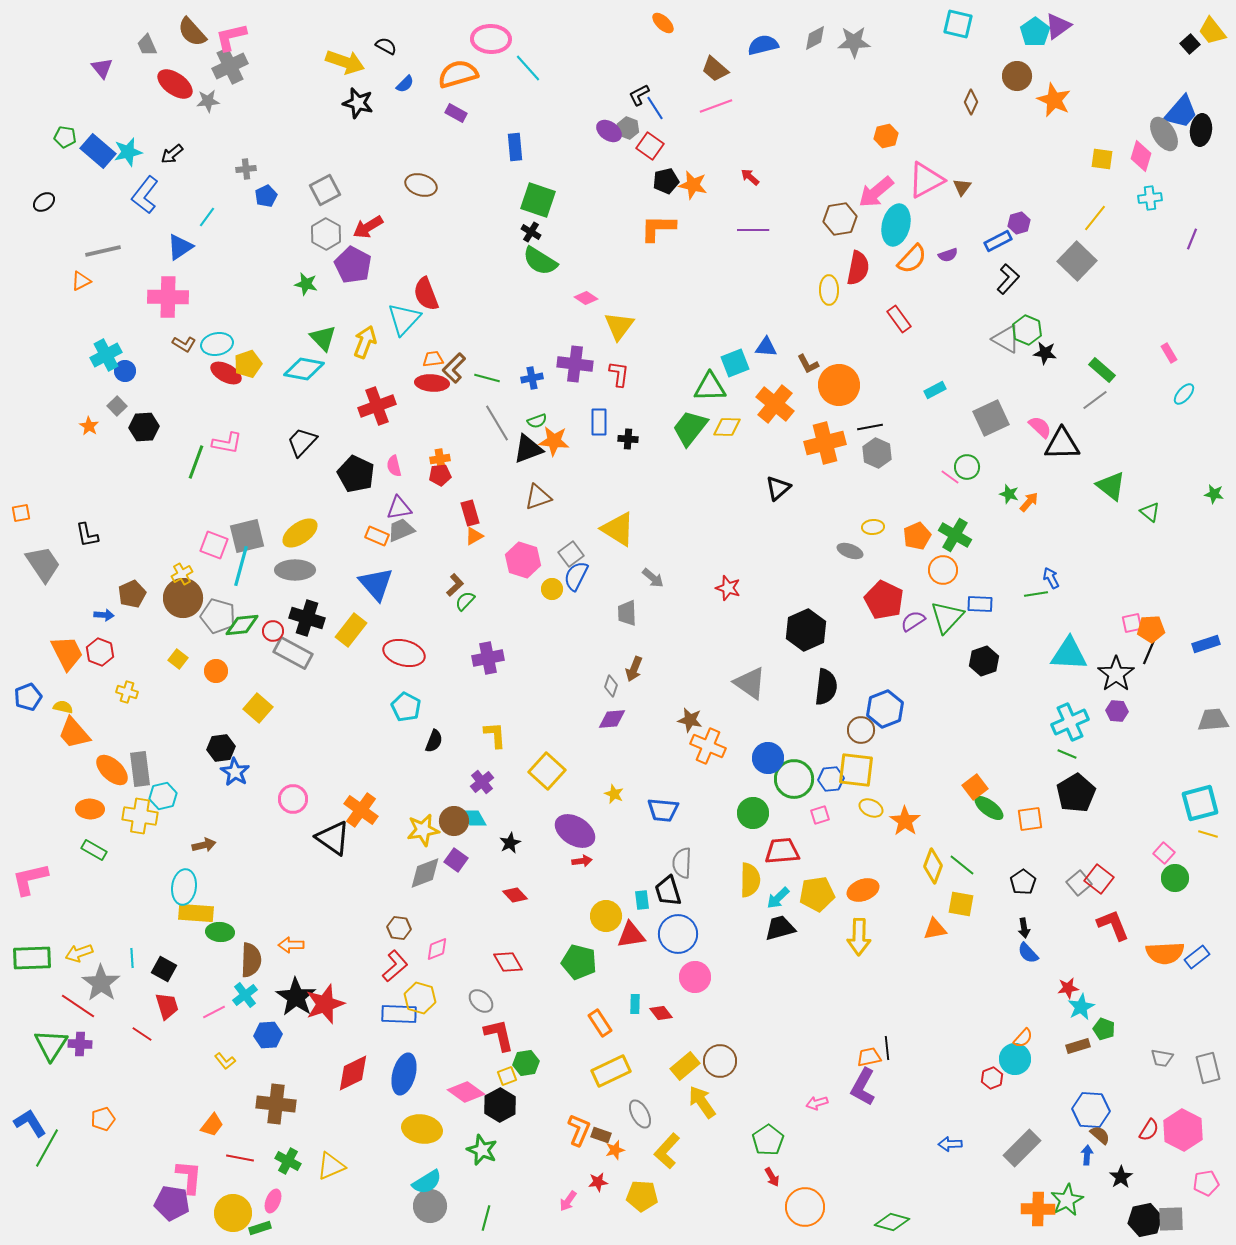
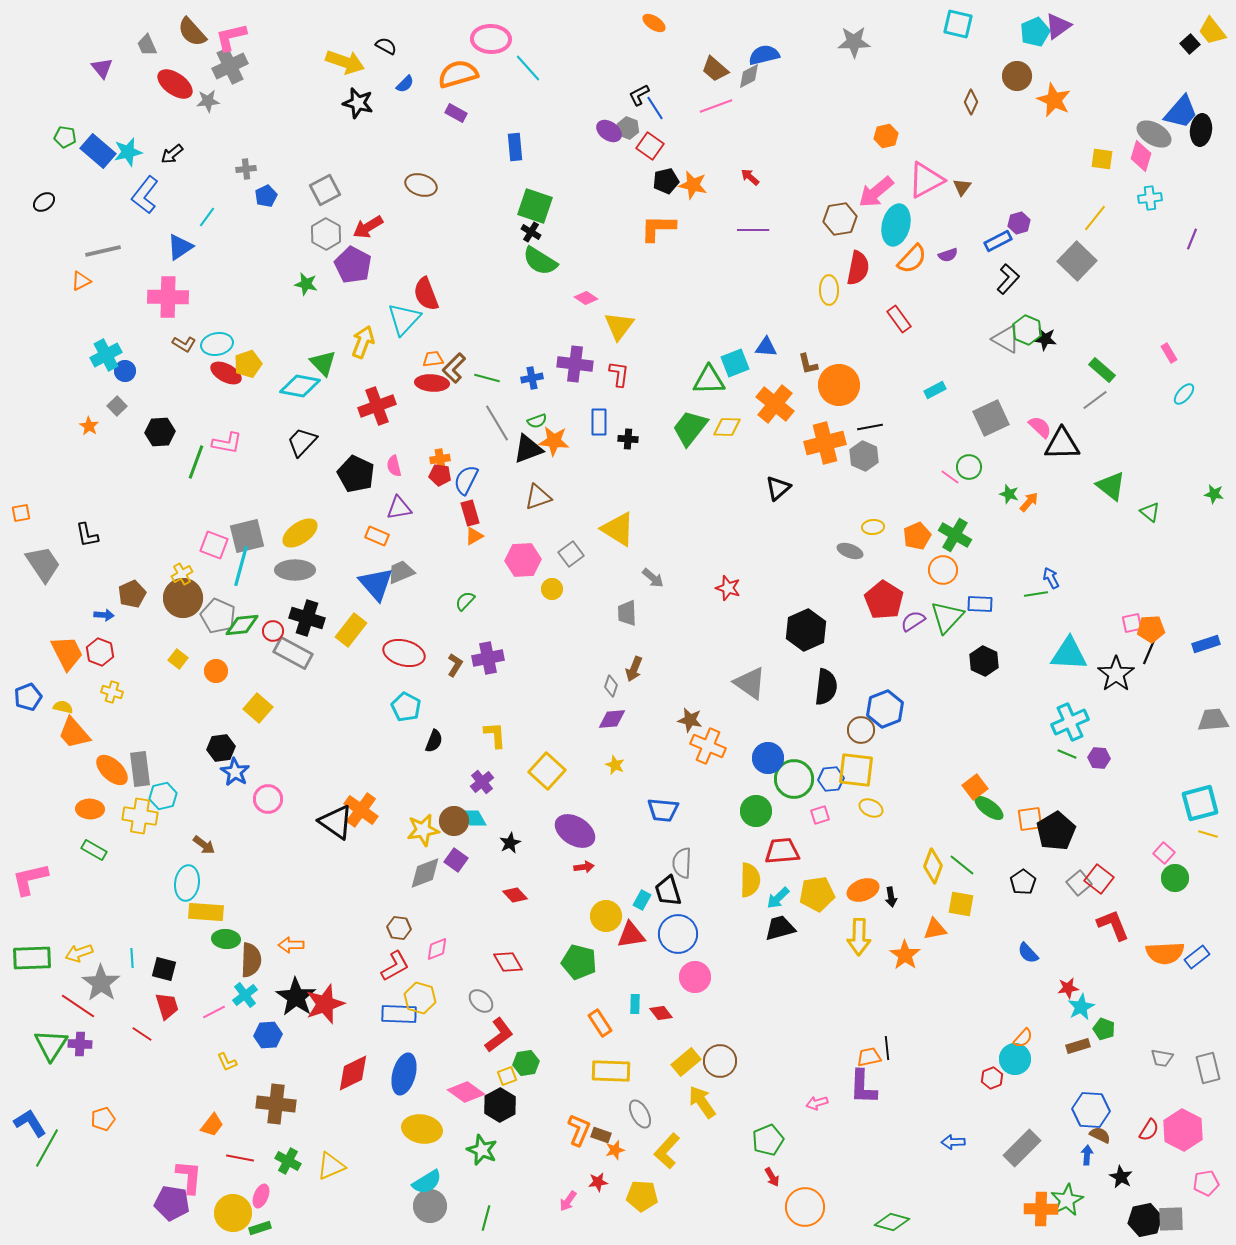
orange ellipse at (663, 23): moved 9 px left; rotated 10 degrees counterclockwise
cyan pentagon at (1035, 32): rotated 12 degrees clockwise
gray diamond at (815, 38): moved 66 px left, 38 px down
blue semicircle at (763, 45): moved 1 px right, 10 px down
gray ellipse at (1164, 134): moved 10 px left; rotated 28 degrees counterclockwise
green square at (538, 200): moved 3 px left, 6 px down
green triangle at (323, 338): moved 25 px down
yellow arrow at (365, 342): moved 2 px left
black star at (1045, 353): moved 14 px up
brown L-shape at (808, 364): rotated 15 degrees clockwise
cyan diamond at (304, 369): moved 4 px left, 17 px down
green triangle at (710, 387): moved 1 px left, 7 px up
black hexagon at (144, 427): moved 16 px right, 5 px down
gray hexagon at (877, 453): moved 13 px left, 3 px down
green circle at (967, 467): moved 2 px right
red pentagon at (440, 475): rotated 15 degrees clockwise
gray trapezoid at (401, 530): moved 42 px down
pink hexagon at (523, 560): rotated 20 degrees counterclockwise
blue semicircle at (576, 576): moved 110 px left, 96 px up
brown L-shape at (455, 585): moved 80 px down; rotated 15 degrees counterclockwise
red pentagon at (884, 600): rotated 6 degrees clockwise
gray pentagon at (218, 616): rotated 8 degrees clockwise
black hexagon at (984, 661): rotated 16 degrees counterclockwise
yellow cross at (127, 692): moved 15 px left
purple hexagon at (1117, 711): moved 18 px left, 47 px down
black pentagon at (1076, 793): moved 20 px left, 38 px down
yellow star at (614, 794): moved 1 px right, 29 px up
pink circle at (293, 799): moved 25 px left
green circle at (753, 813): moved 3 px right, 2 px up
orange star at (905, 821): moved 134 px down
black triangle at (333, 838): moved 3 px right, 16 px up
brown arrow at (204, 845): rotated 50 degrees clockwise
red arrow at (582, 861): moved 2 px right, 6 px down
cyan ellipse at (184, 887): moved 3 px right, 4 px up
cyan rectangle at (642, 900): rotated 36 degrees clockwise
yellow rectangle at (196, 913): moved 10 px right, 1 px up
black arrow at (1024, 928): moved 133 px left, 31 px up
green ellipse at (220, 932): moved 6 px right, 7 px down
red L-shape at (395, 966): rotated 12 degrees clockwise
black square at (164, 969): rotated 15 degrees counterclockwise
red L-shape at (499, 1035): rotated 66 degrees clockwise
yellow L-shape at (225, 1061): moved 2 px right, 1 px down; rotated 15 degrees clockwise
yellow rectangle at (685, 1066): moved 1 px right, 4 px up
yellow rectangle at (611, 1071): rotated 27 degrees clockwise
purple L-shape at (863, 1087): rotated 27 degrees counterclockwise
brown semicircle at (1100, 1135): rotated 15 degrees counterclockwise
green pentagon at (768, 1140): rotated 12 degrees clockwise
blue arrow at (950, 1144): moved 3 px right, 2 px up
black star at (1121, 1177): rotated 10 degrees counterclockwise
pink ellipse at (273, 1201): moved 12 px left, 5 px up
orange cross at (1038, 1209): moved 3 px right
